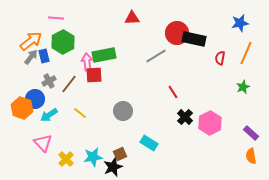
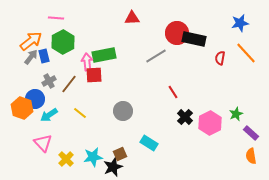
orange line: rotated 65 degrees counterclockwise
green star: moved 7 px left, 27 px down
